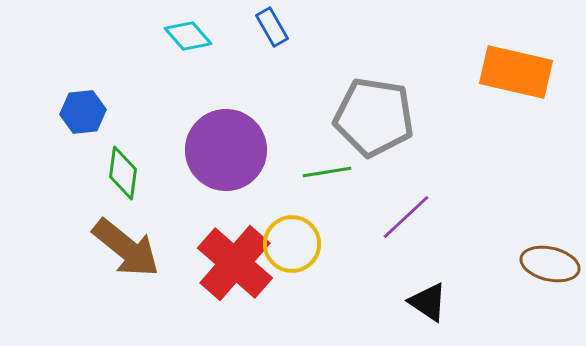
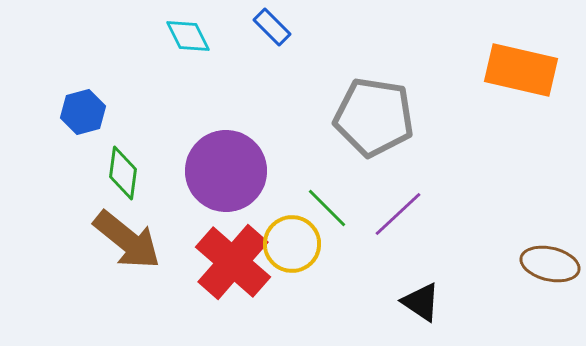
blue rectangle: rotated 15 degrees counterclockwise
cyan diamond: rotated 15 degrees clockwise
orange rectangle: moved 5 px right, 2 px up
blue hexagon: rotated 9 degrees counterclockwise
purple circle: moved 21 px down
green line: moved 36 px down; rotated 54 degrees clockwise
purple line: moved 8 px left, 3 px up
brown arrow: moved 1 px right, 8 px up
red cross: moved 2 px left, 1 px up
black triangle: moved 7 px left
